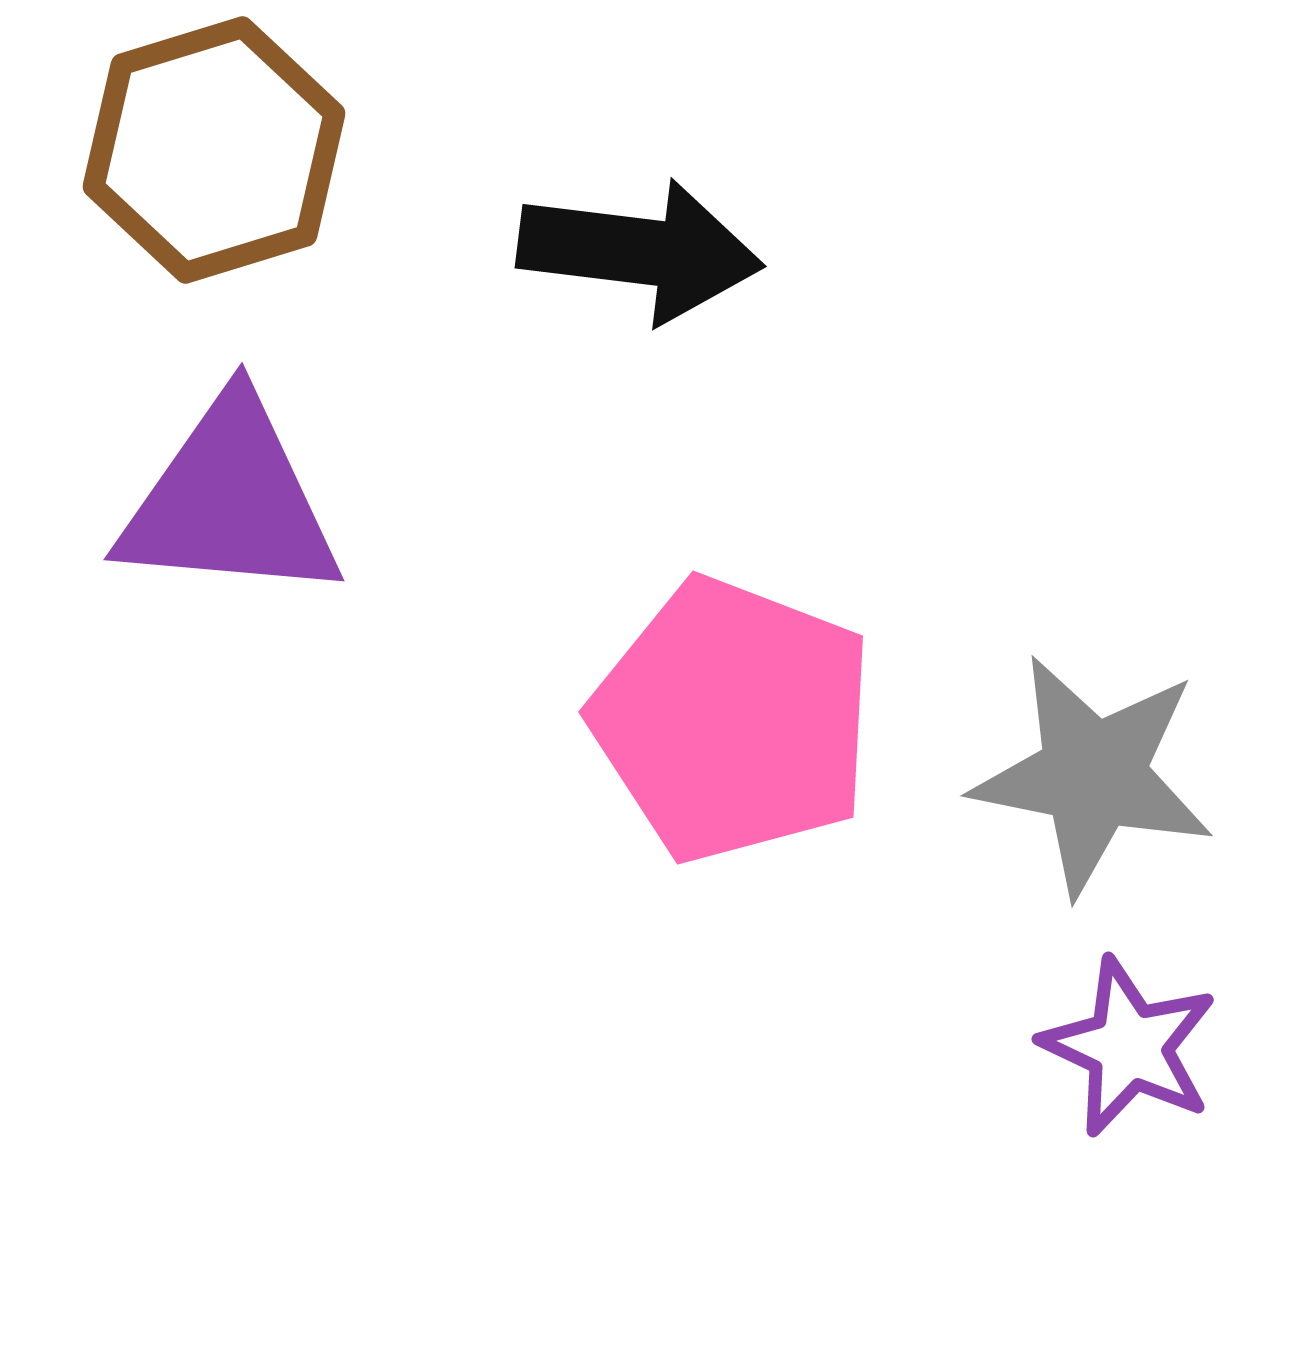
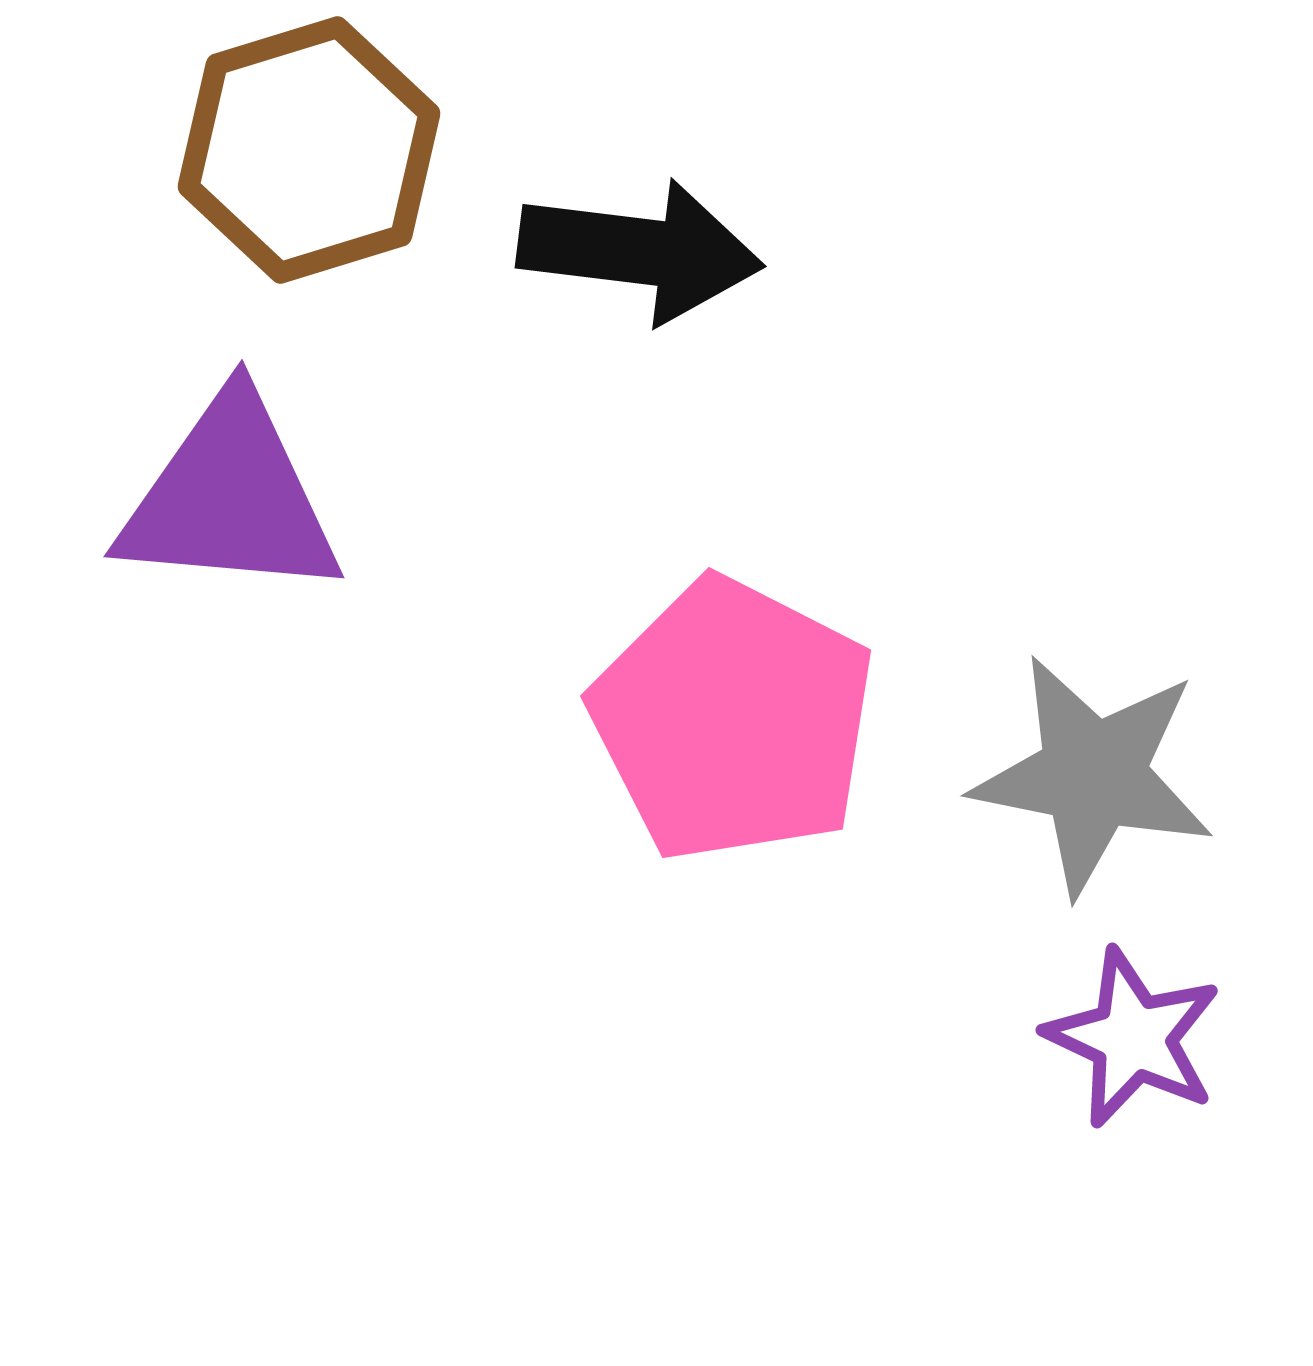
brown hexagon: moved 95 px right
purple triangle: moved 3 px up
pink pentagon: rotated 6 degrees clockwise
purple star: moved 4 px right, 9 px up
